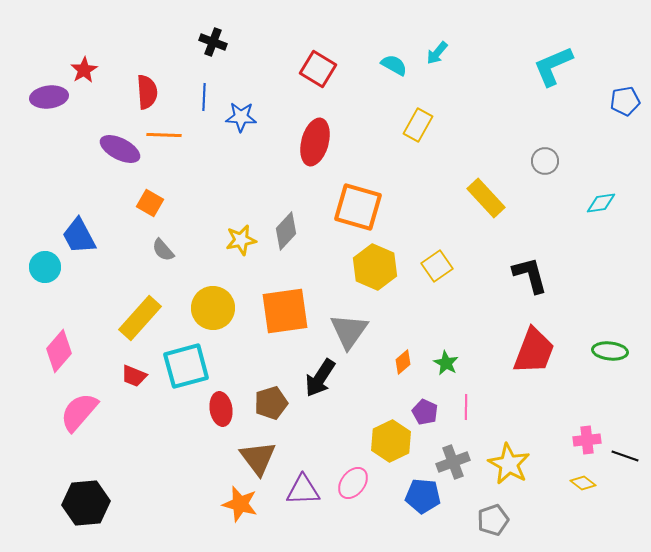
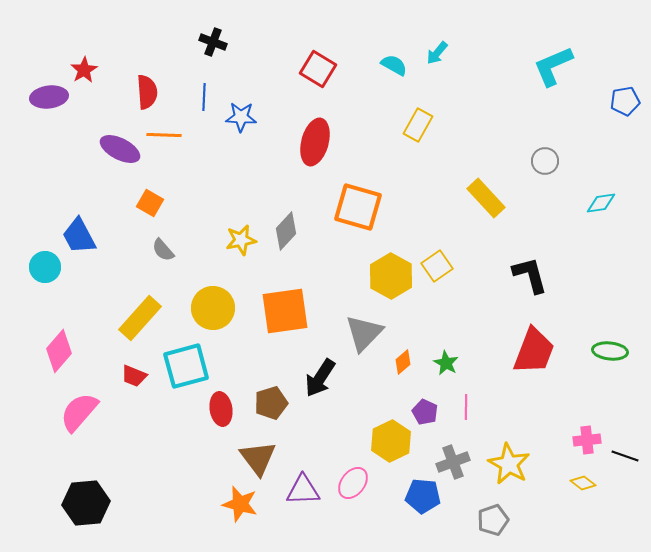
yellow hexagon at (375, 267): moved 16 px right, 9 px down; rotated 6 degrees clockwise
gray triangle at (349, 331): moved 15 px right, 2 px down; rotated 9 degrees clockwise
